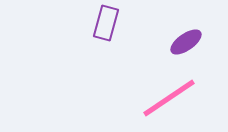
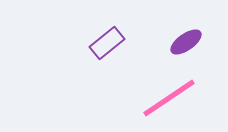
purple rectangle: moved 1 px right, 20 px down; rotated 36 degrees clockwise
